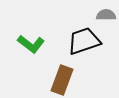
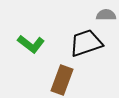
black trapezoid: moved 2 px right, 2 px down
